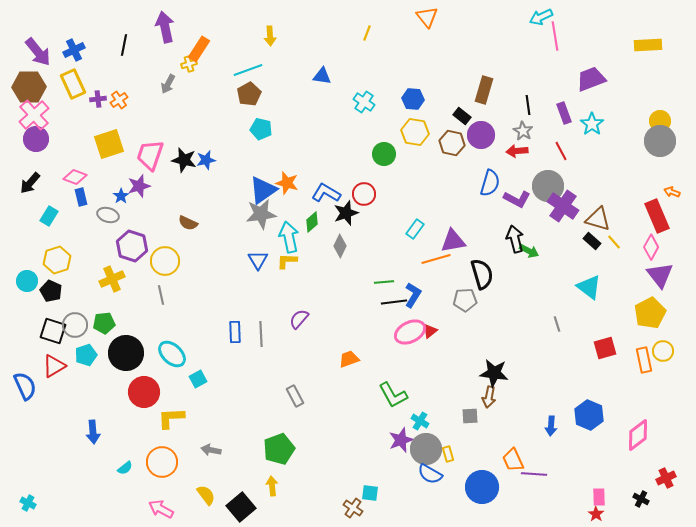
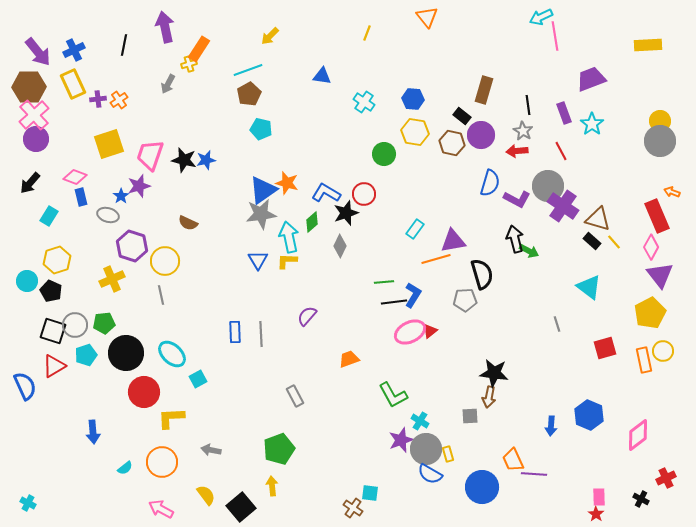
yellow arrow at (270, 36): rotated 48 degrees clockwise
purple semicircle at (299, 319): moved 8 px right, 3 px up
